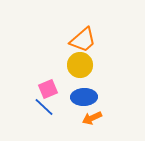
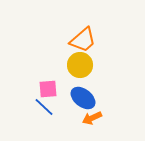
pink square: rotated 18 degrees clockwise
blue ellipse: moved 1 px left, 1 px down; rotated 40 degrees clockwise
